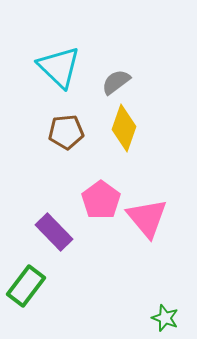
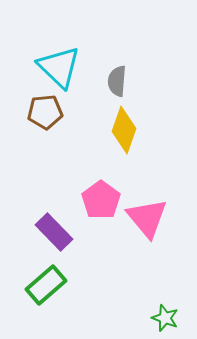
gray semicircle: moved 1 px right, 1 px up; rotated 48 degrees counterclockwise
yellow diamond: moved 2 px down
brown pentagon: moved 21 px left, 20 px up
green rectangle: moved 20 px right, 1 px up; rotated 12 degrees clockwise
